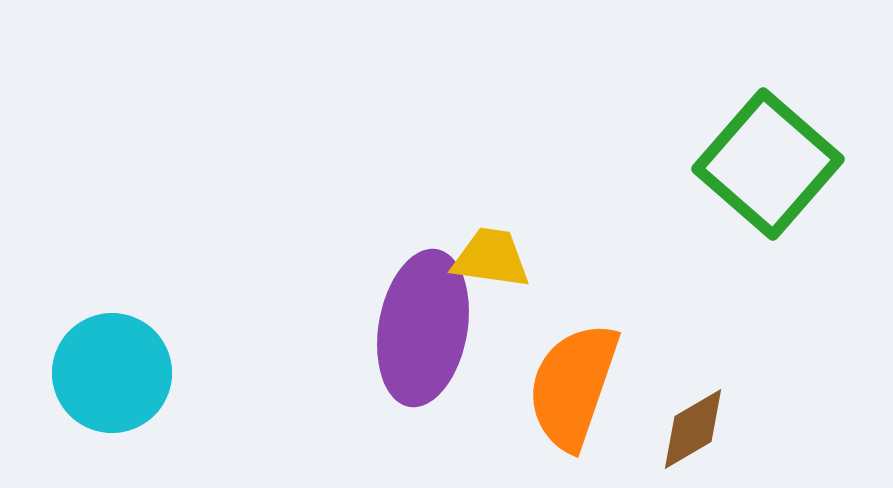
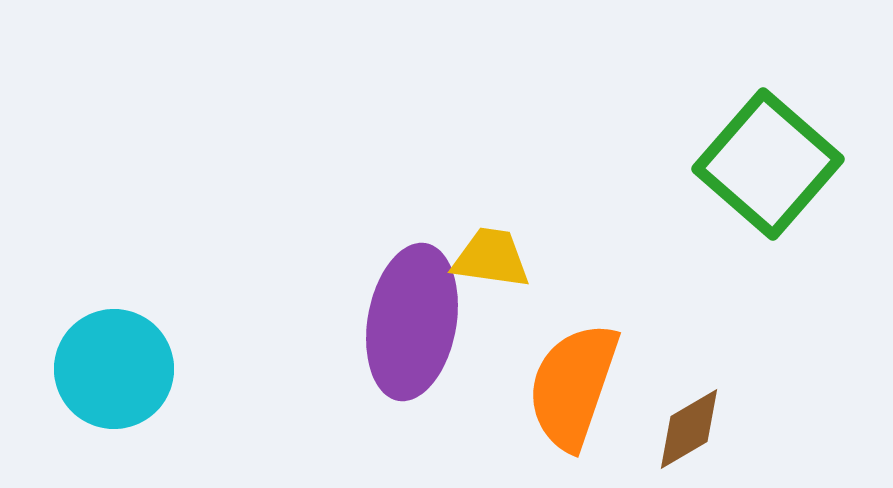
purple ellipse: moved 11 px left, 6 px up
cyan circle: moved 2 px right, 4 px up
brown diamond: moved 4 px left
